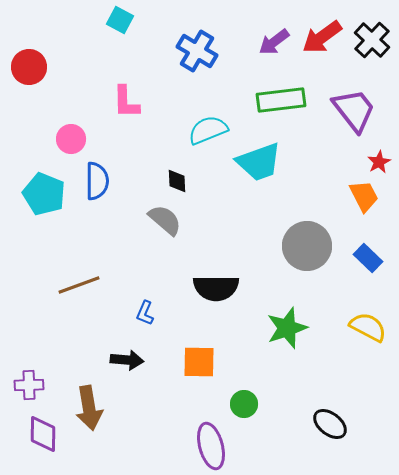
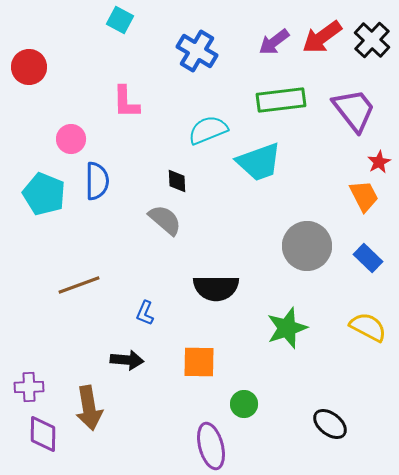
purple cross: moved 2 px down
